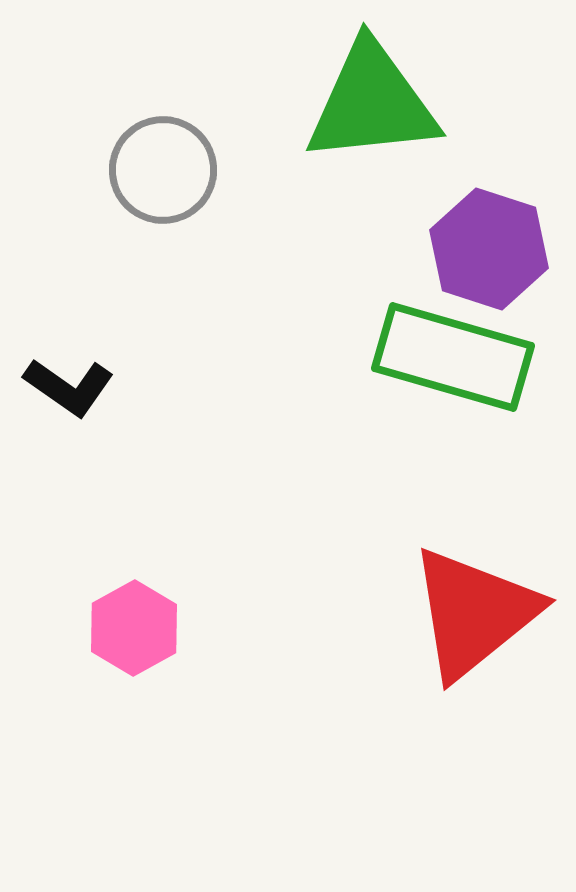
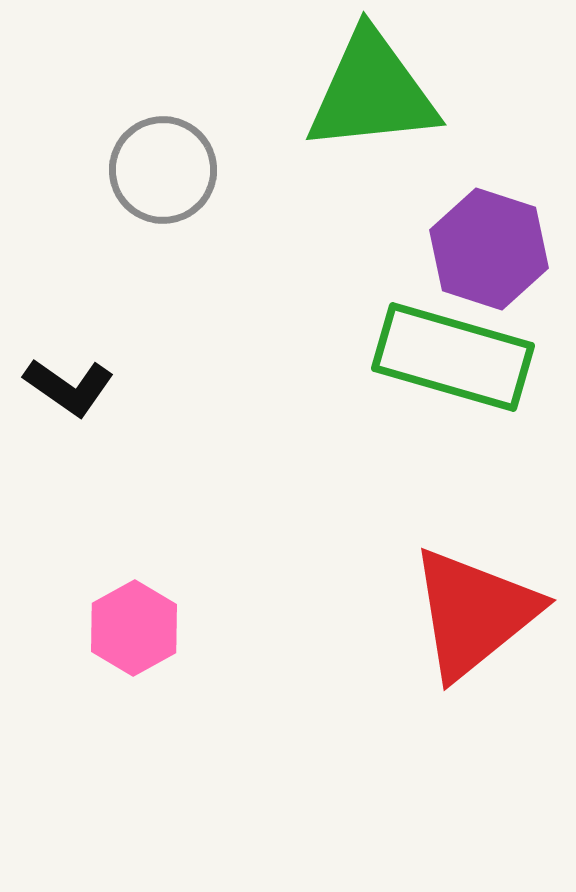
green triangle: moved 11 px up
